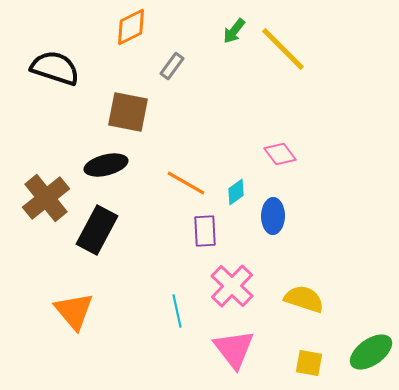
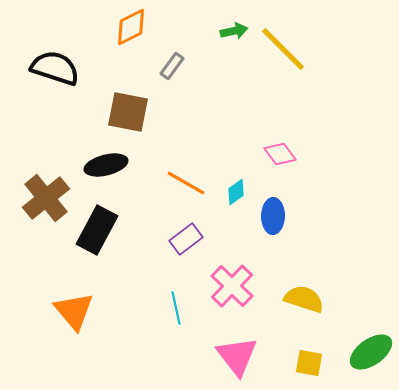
green arrow: rotated 140 degrees counterclockwise
purple rectangle: moved 19 px left, 8 px down; rotated 56 degrees clockwise
cyan line: moved 1 px left, 3 px up
pink triangle: moved 3 px right, 7 px down
